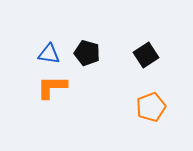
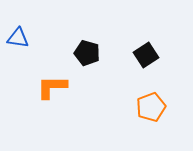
blue triangle: moved 31 px left, 16 px up
